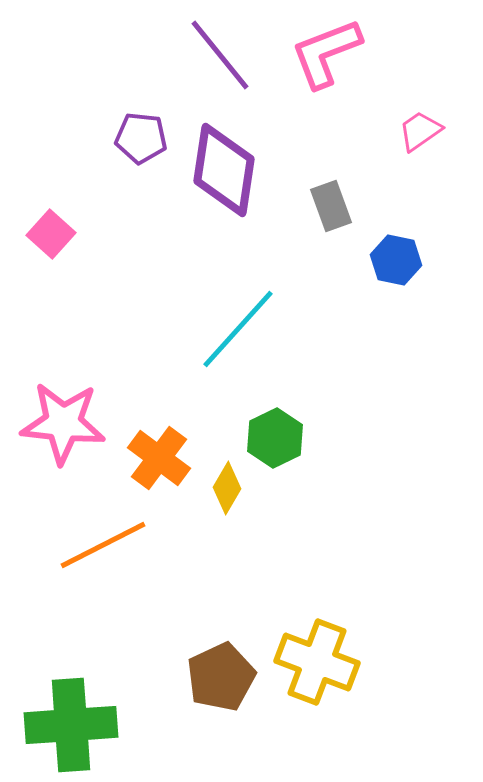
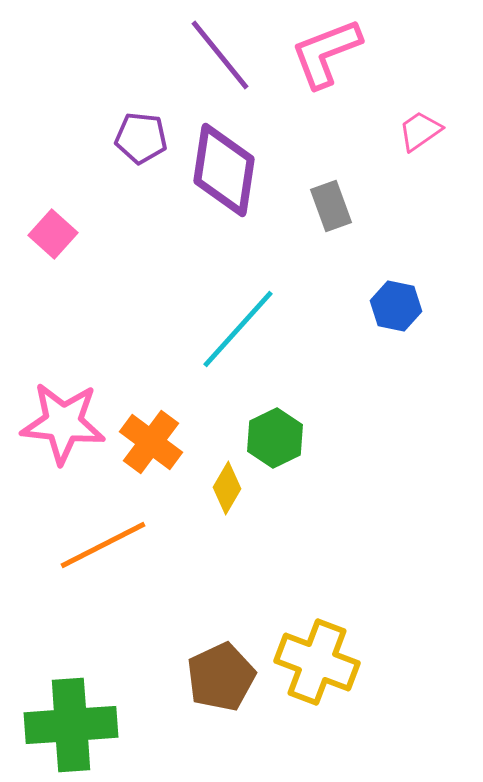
pink square: moved 2 px right
blue hexagon: moved 46 px down
orange cross: moved 8 px left, 16 px up
